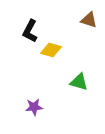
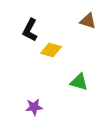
brown triangle: moved 1 px left, 1 px down
black L-shape: moved 1 px up
